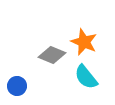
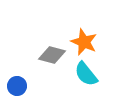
gray diamond: rotated 8 degrees counterclockwise
cyan semicircle: moved 3 px up
